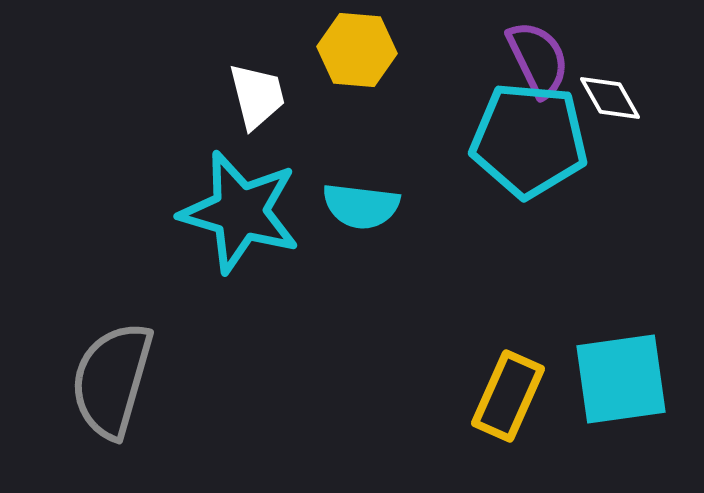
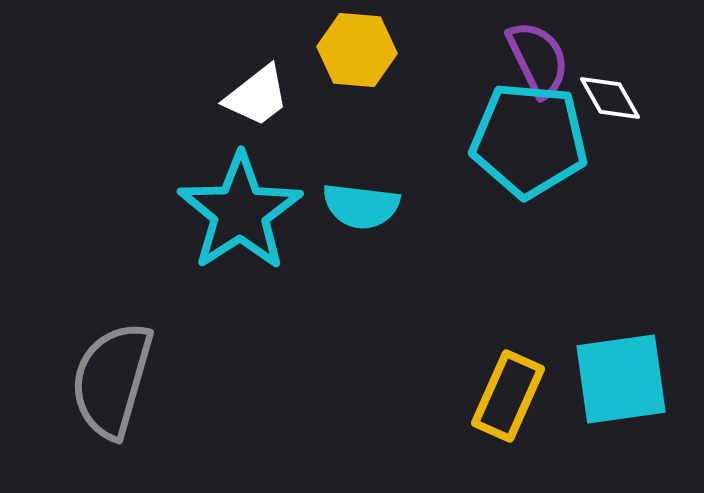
white trapezoid: rotated 66 degrees clockwise
cyan star: rotated 23 degrees clockwise
